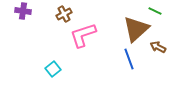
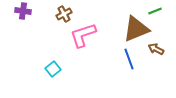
green line: rotated 48 degrees counterclockwise
brown triangle: rotated 20 degrees clockwise
brown arrow: moved 2 px left, 2 px down
